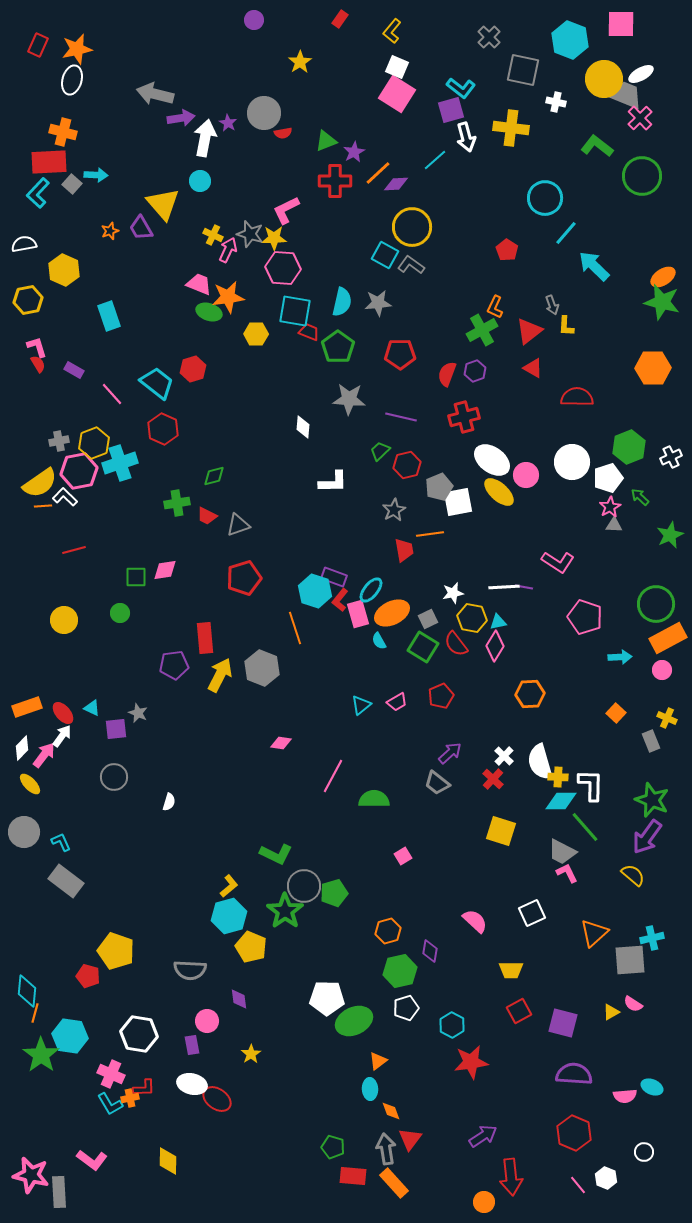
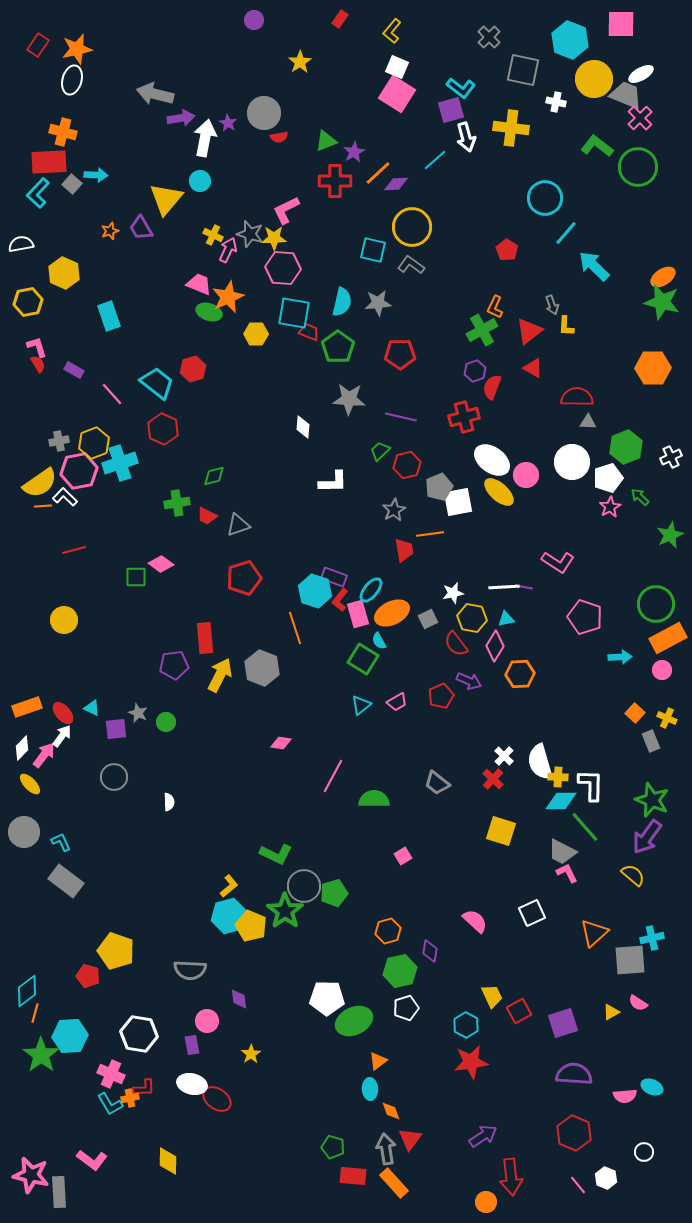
red rectangle at (38, 45): rotated 10 degrees clockwise
yellow circle at (604, 79): moved 10 px left
red semicircle at (283, 133): moved 4 px left, 4 px down
green circle at (642, 176): moved 4 px left, 9 px up
yellow triangle at (163, 204): moved 3 px right, 5 px up; rotated 21 degrees clockwise
white semicircle at (24, 244): moved 3 px left
cyan square at (385, 255): moved 12 px left, 5 px up; rotated 16 degrees counterclockwise
yellow hexagon at (64, 270): moved 3 px down
orange star at (228, 297): rotated 16 degrees counterclockwise
yellow hexagon at (28, 300): moved 2 px down
cyan square at (295, 311): moved 1 px left, 2 px down
red semicircle at (447, 374): moved 45 px right, 13 px down
green hexagon at (629, 447): moved 3 px left
gray triangle at (614, 525): moved 26 px left, 103 px up
pink diamond at (165, 570): moved 4 px left, 6 px up; rotated 45 degrees clockwise
green circle at (120, 613): moved 46 px right, 109 px down
cyan triangle at (498, 622): moved 8 px right, 3 px up
green square at (423, 647): moved 60 px left, 12 px down
orange hexagon at (530, 694): moved 10 px left, 20 px up
orange square at (616, 713): moved 19 px right
purple arrow at (450, 753): moved 19 px right, 72 px up; rotated 65 degrees clockwise
white semicircle at (169, 802): rotated 18 degrees counterclockwise
yellow pentagon at (251, 947): moved 21 px up
yellow trapezoid at (511, 970): moved 19 px left, 26 px down; rotated 115 degrees counterclockwise
cyan diamond at (27, 991): rotated 48 degrees clockwise
pink semicircle at (633, 1004): moved 5 px right, 1 px up
purple square at (563, 1023): rotated 32 degrees counterclockwise
cyan hexagon at (452, 1025): moved 14 px right
cyan hexagon at (70, 1036): rotated 12 degrees counterclockwise
orange circle at (484, 1202): moved 2 px right
